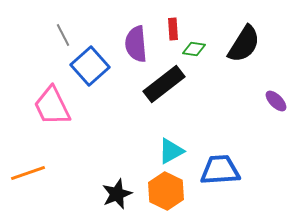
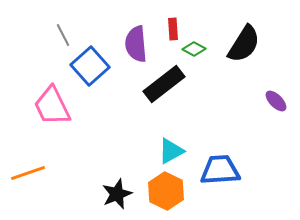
green diamond: rotated 20 degrees clockwise
